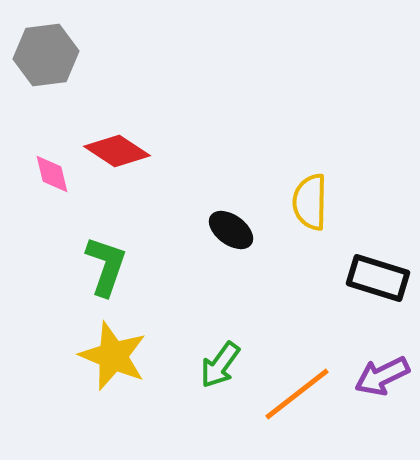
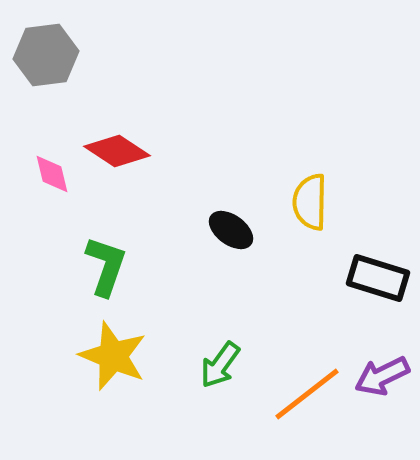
orange line: moved 10 px right
